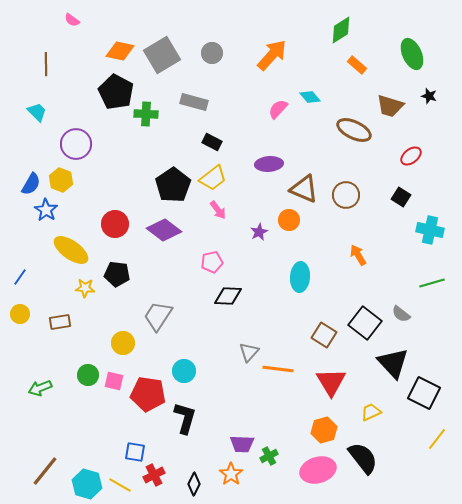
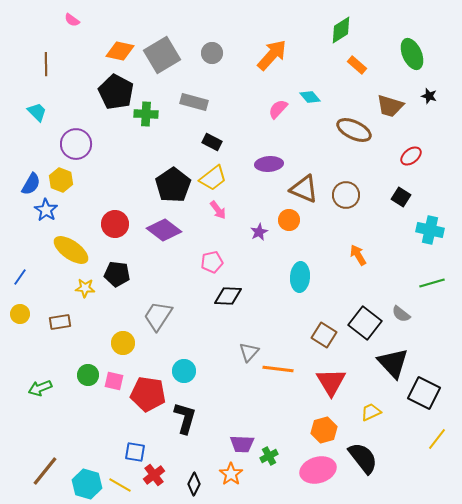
red cross at (154, 475): rotated 10 degrees counterclockwise
